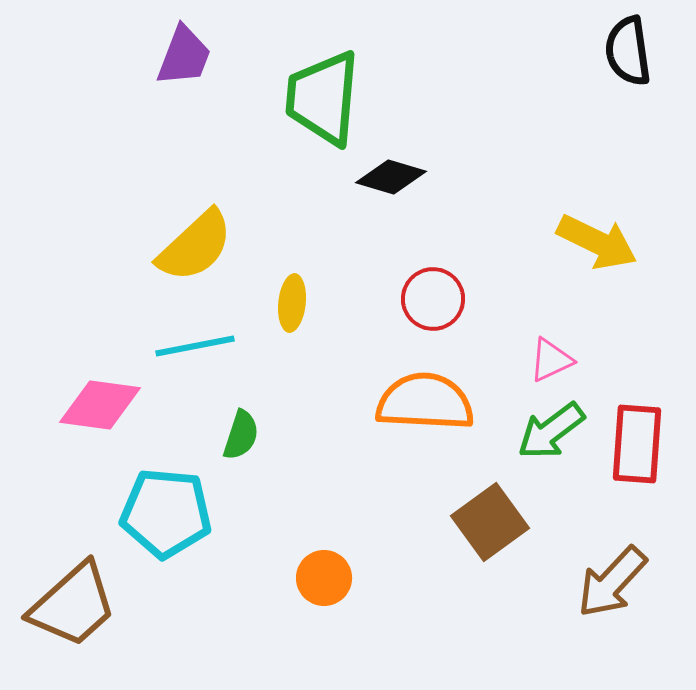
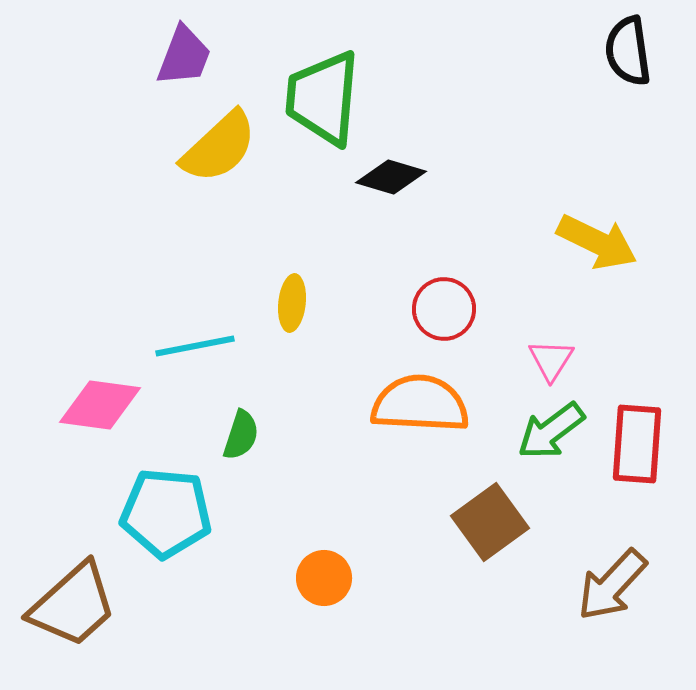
yellow semicircle: moved 24 px right, 99 px up
red circle: moved 11 px right, 10 px down
pink triangle: rotated 33 degrees counterclockwise
orange semicircle: moved 5 px left, 2 px down
brown arrow: moved 3 px down
